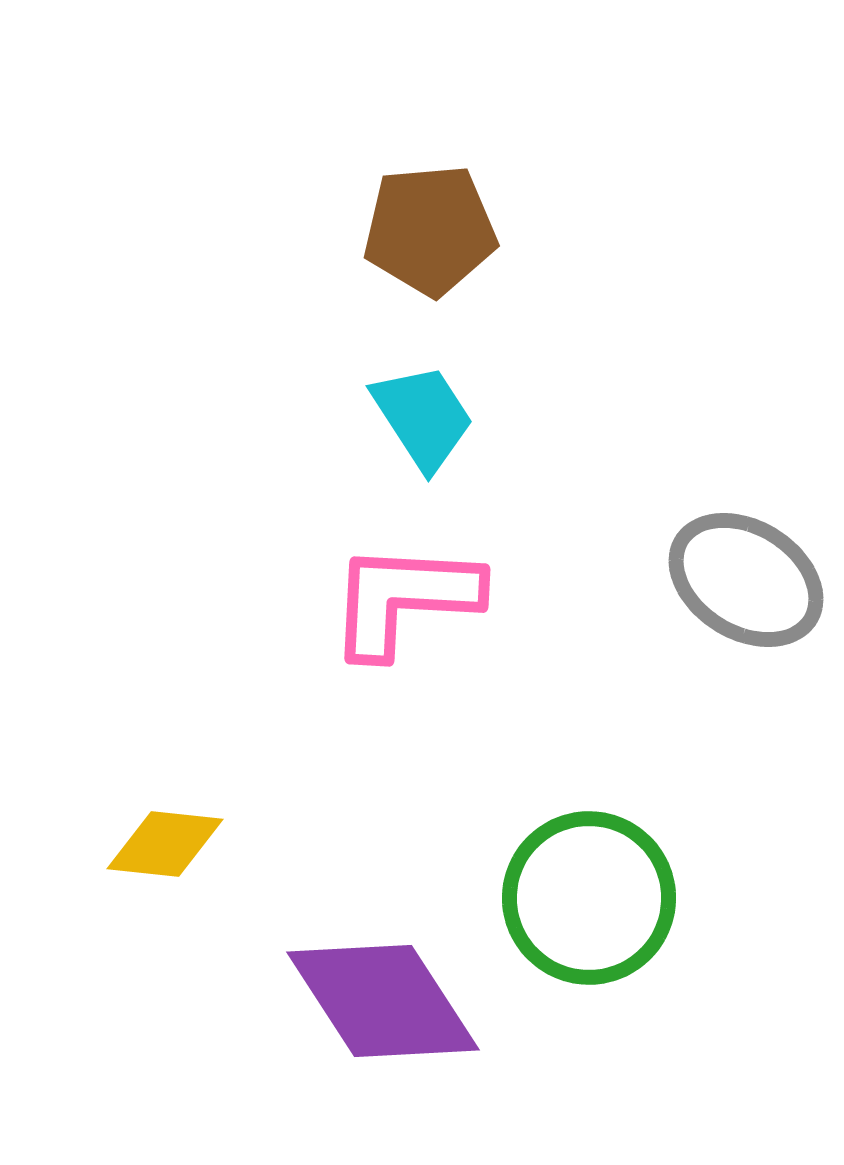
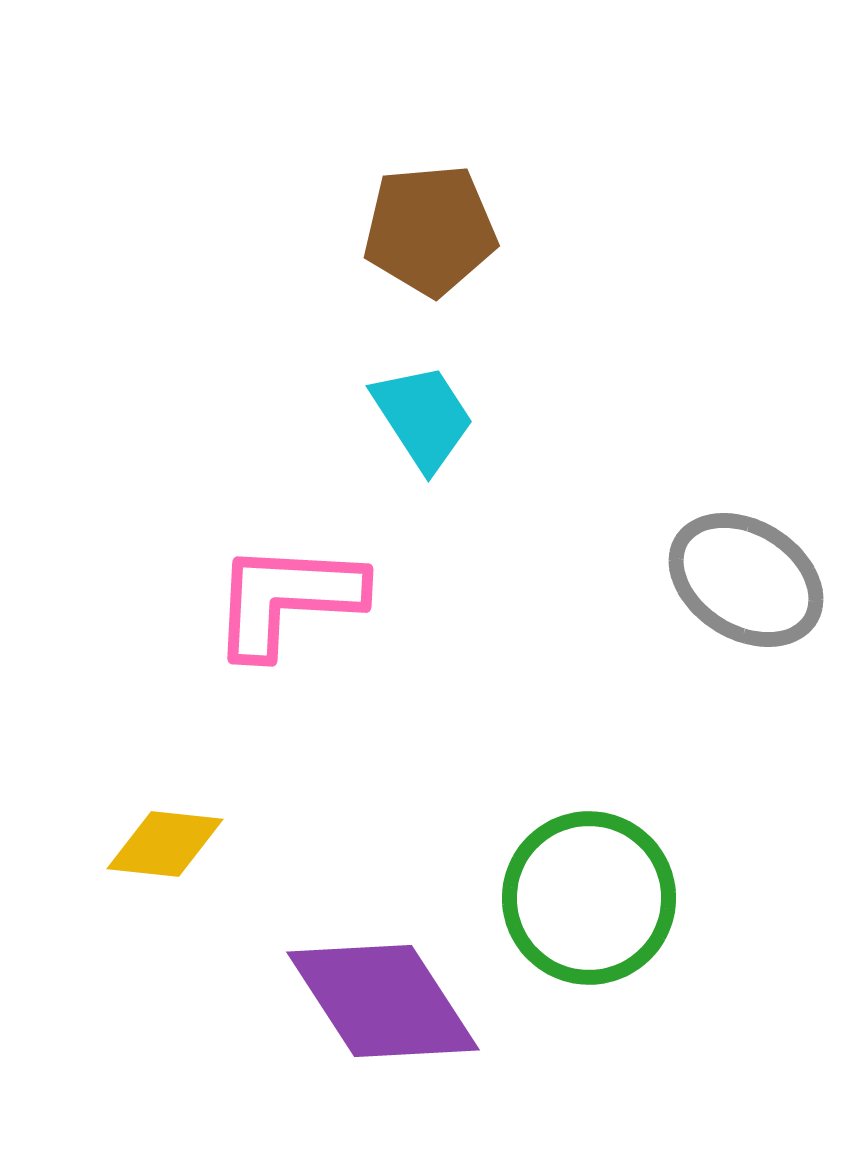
pink L-shape: moved 117 px left
